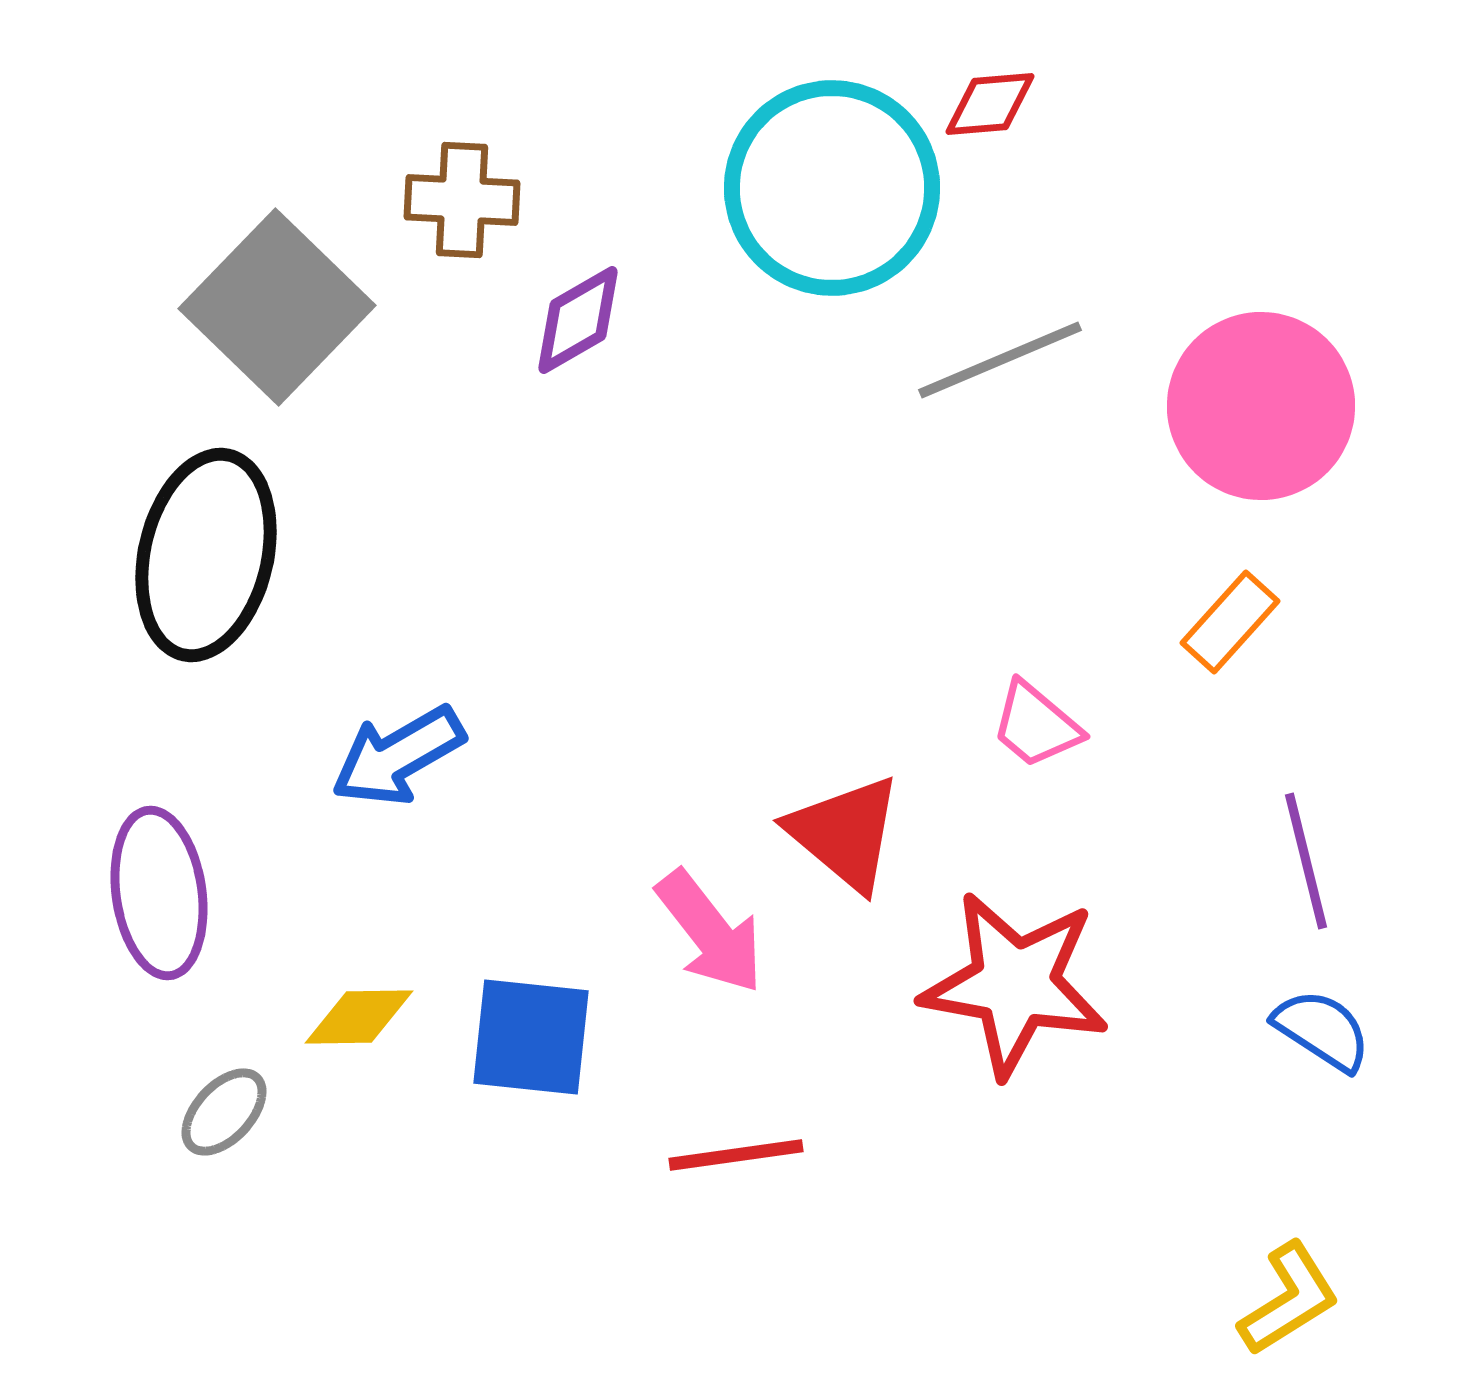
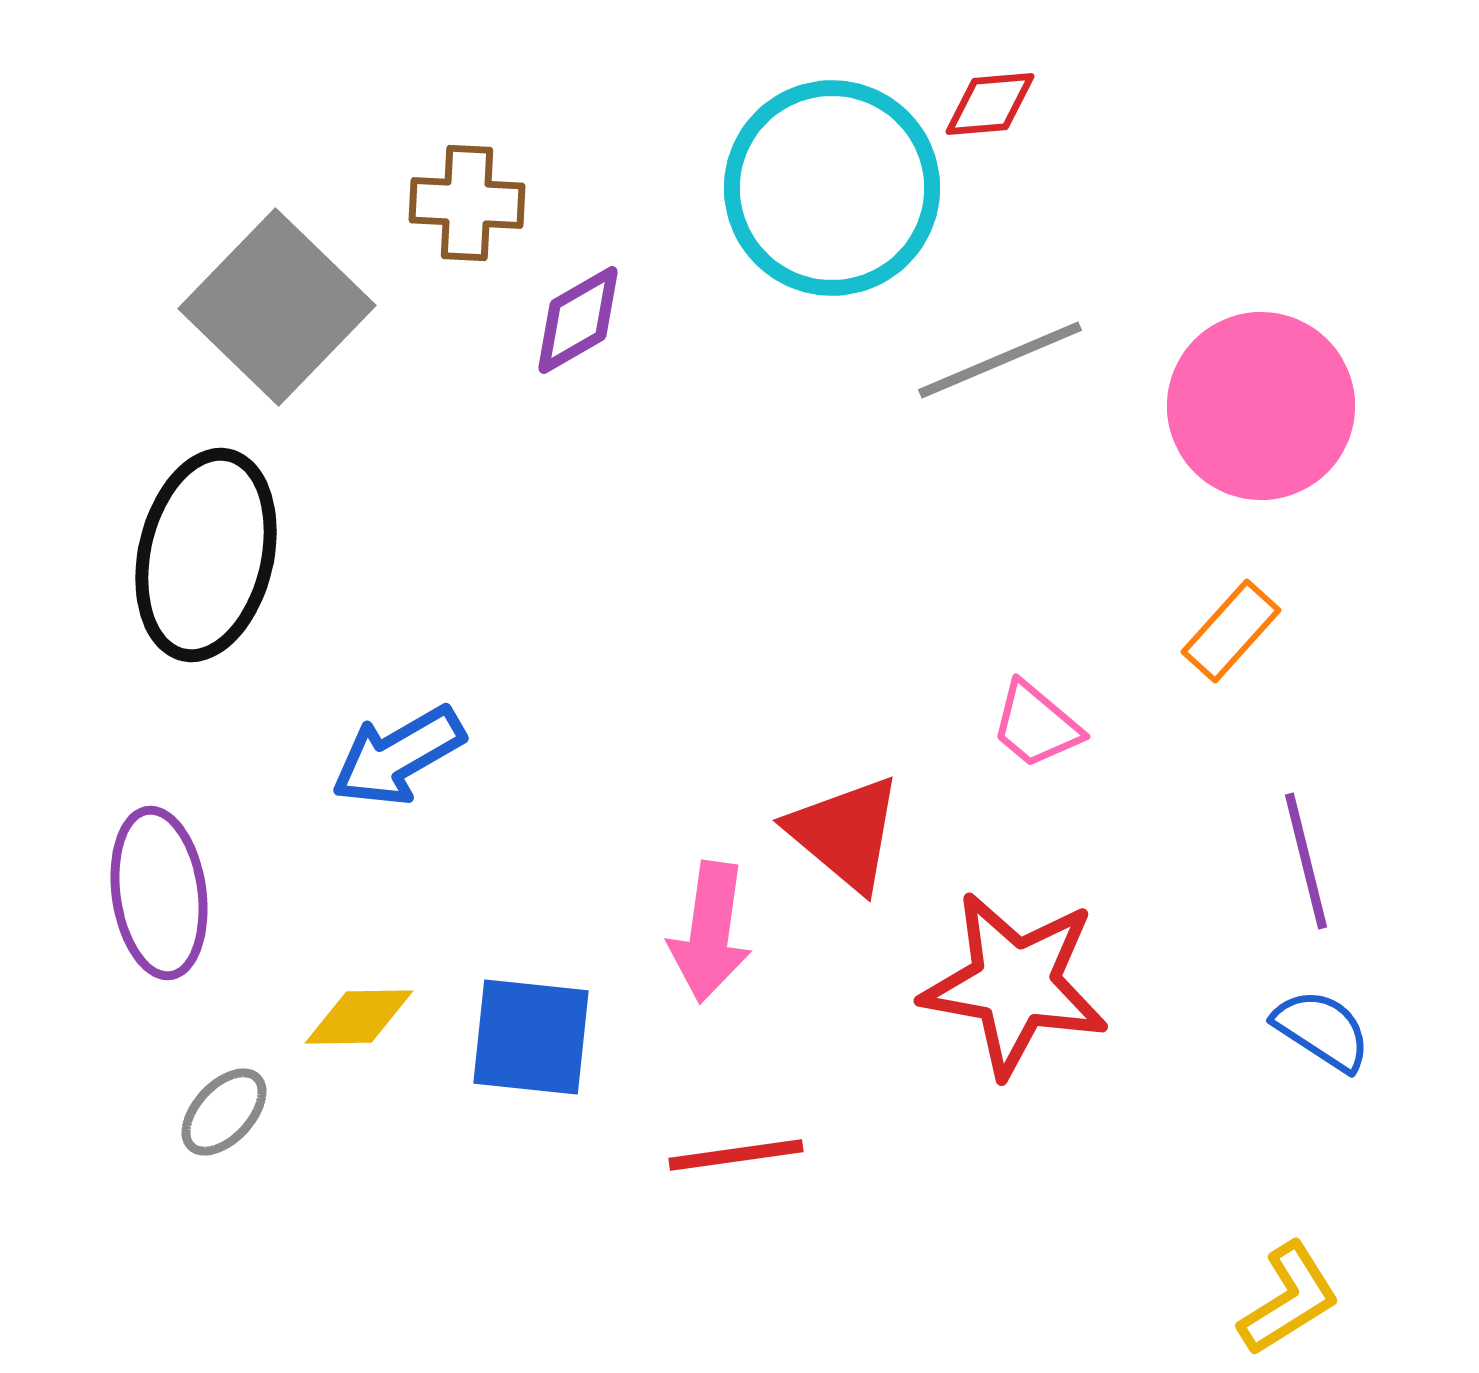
brown cross: moved 5 px right, 3 px down
orange rectangle: moved 1 px right, 9 px down
pink arrow: rotated 46 degrees clockwise
